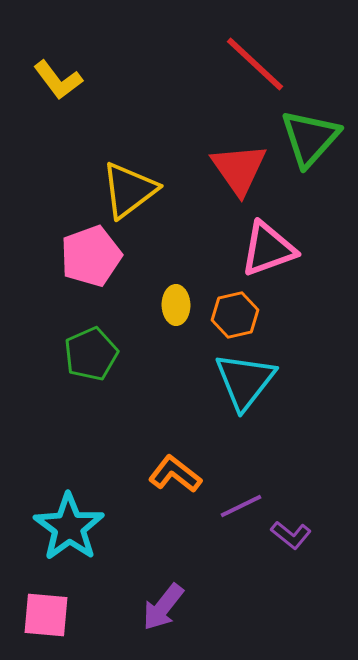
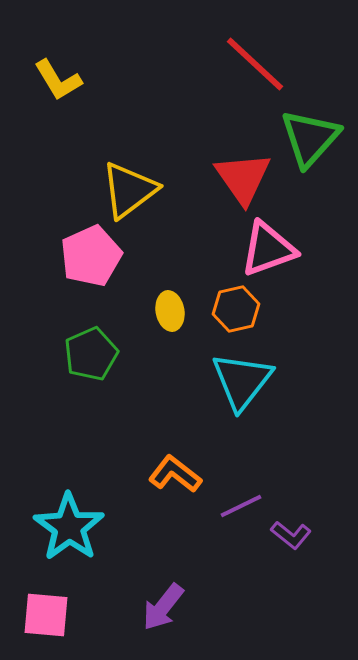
yellow L-shape: rotated 6 degrees clockwise
red triangle: moved 4 px right, 9 px down
pink pentagon: rotated 4 degrees counterclockwise
yellow ellipse: moved 6 px left, 6 px down; rotated 9 degrees counterclockwise
orange hexagon: moved 1 px right, 6 px up
cyan triangle: moved 3 px left
